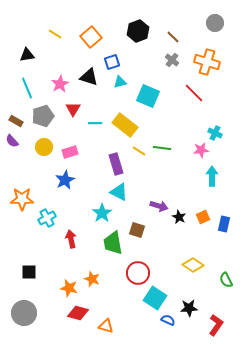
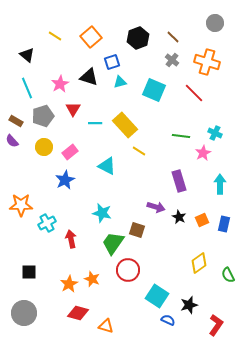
black hexagon at (138, 31): moved 7 px down
yellow line at (55, 34): moved 2 px down
black triangle at (27, 55): rotated 49 degrees clockwise
cyan square at (148, 96): moved 6 px right, 6 px up
yellow rectangle at (125, 125): rotated 10 degrees clockwise
green line at (162, 148): moved 19 px right, 12 px up
pink star at (201, 150): moved 2 px right, 3 px down; rotated 21 degrees counterclockwise
pink rectangle at (70, 152): rotated 21 degrees counterclockwise
purple rectangle at (116, 164): moved 63 px right, 17 px down
cyan arrow at (212, 176): moved 8 px right, 8 px down
cyan triangle at (119, 192): moved 12 px left, 26 px up
orange star at (22, 199): moved 1 px left, 6 px down
purple arrow at (159, 206): moved 3 px left, 1 px down
cyan star at (102, 213): rotated 24 degrees counterclockwise
orange square at (203, 217): moved 1 px left, 3 px down
cyan cross at (47, 218): moved 5 px down
green trapezoid at (113, 243): rotated 45 degrees clockwise
yellow diamond at (193, 265): moved 6 px right, 2 px up; rotated 70 degrees counterclockwise
red circle at (138, 273): moved 10 px left, 3 px up
green semicircle at (226, 280): moved 2 px right, 5 px up
orange star at (69, 288): moved 4 px up; rotated 30 degrees clockwise
cyan square at (155, 298): moved 2 px right, 2 px up
black star at (189, 308): moved 3 px up; rotated 12 degrees counterclockwise
